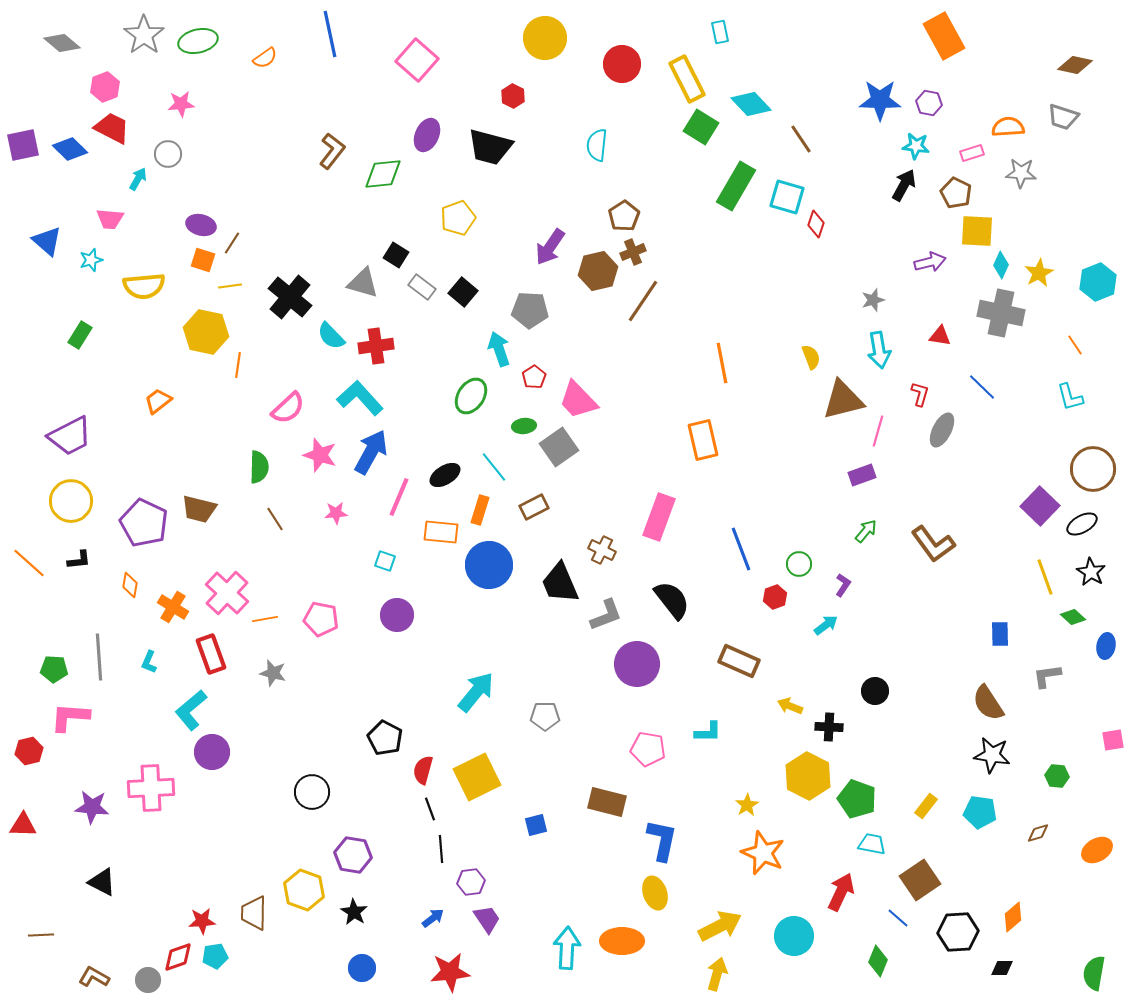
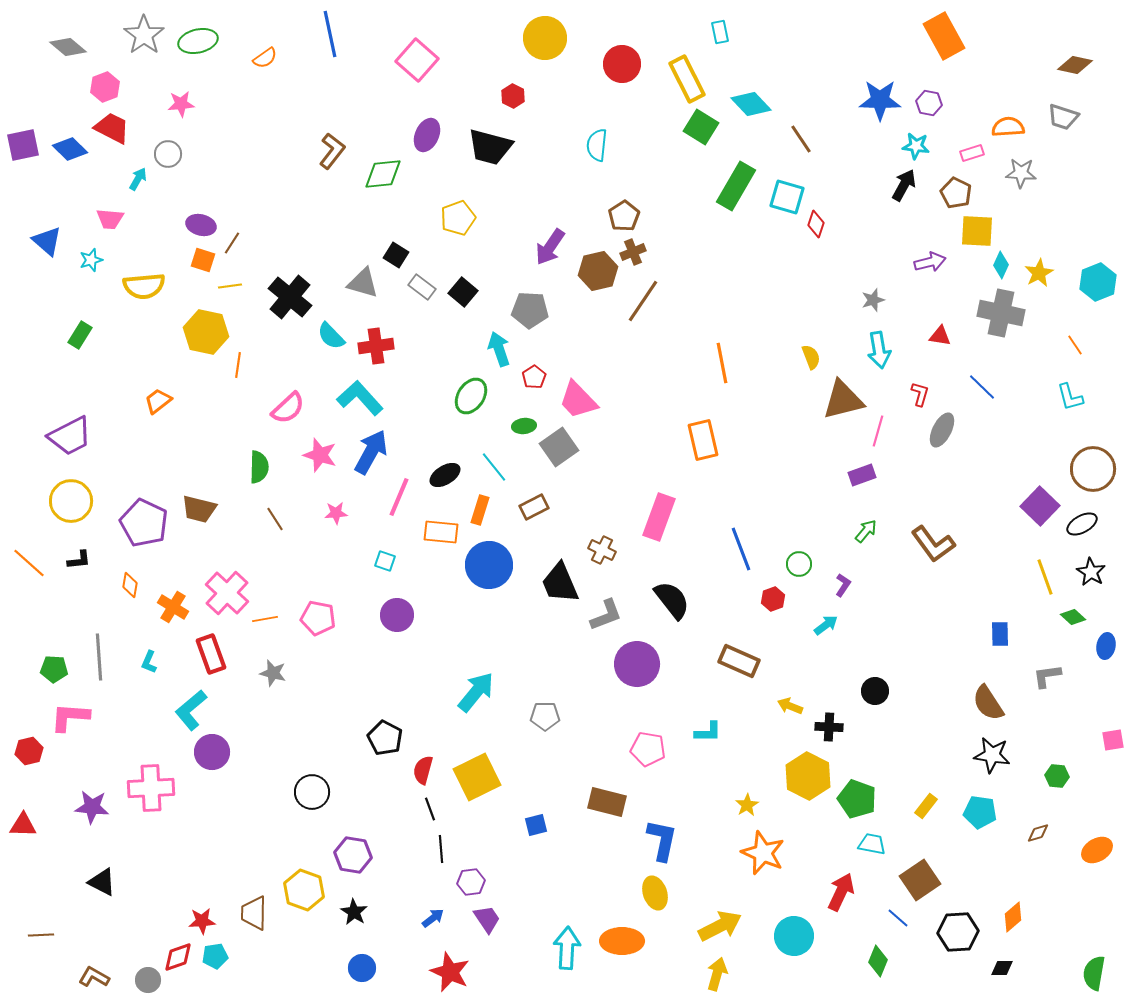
gray diamond at (62, 43): moved 6 px right, 4 px down
red hexagon at (775, 597): moved 2 px left, 2 px down
pink pentagon at (321, 619): moved 3 px left, 1 px up
red star at (450, 972): rotated 30 degrees clockwise
